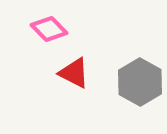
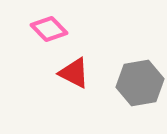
gray hexagon: moved 1 px down; rotated 21 degrees clockwise
